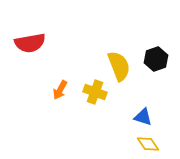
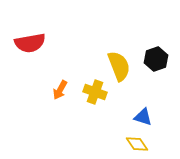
yellow diamond: moved 11 px left
